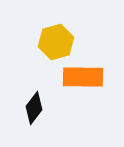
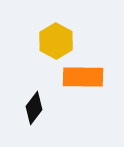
yellow hexagon: moved 1 px up; rotated 16 degrees counterclockwise
